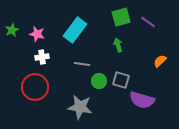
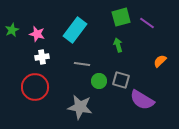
purple line: moved 1 px left, 1 px down
purple semicircle: rotated 15 degrees clockwise
